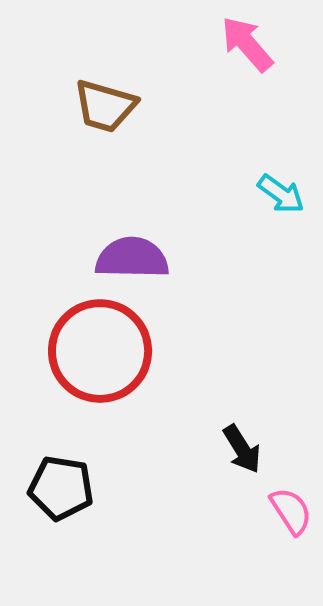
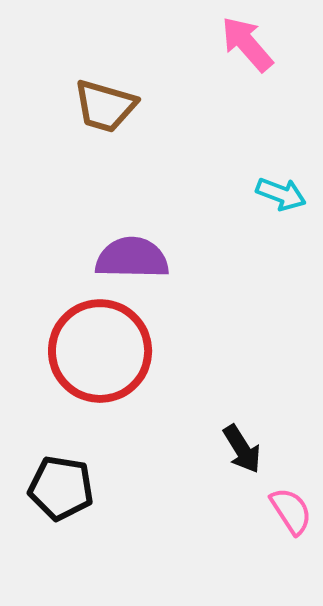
cyan arrow: rotated 15 degrees counterclockwise
